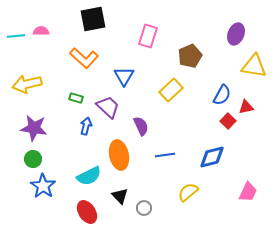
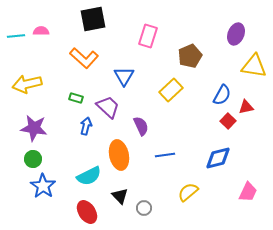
blue diamond: moved 6 px right, 1 px down
